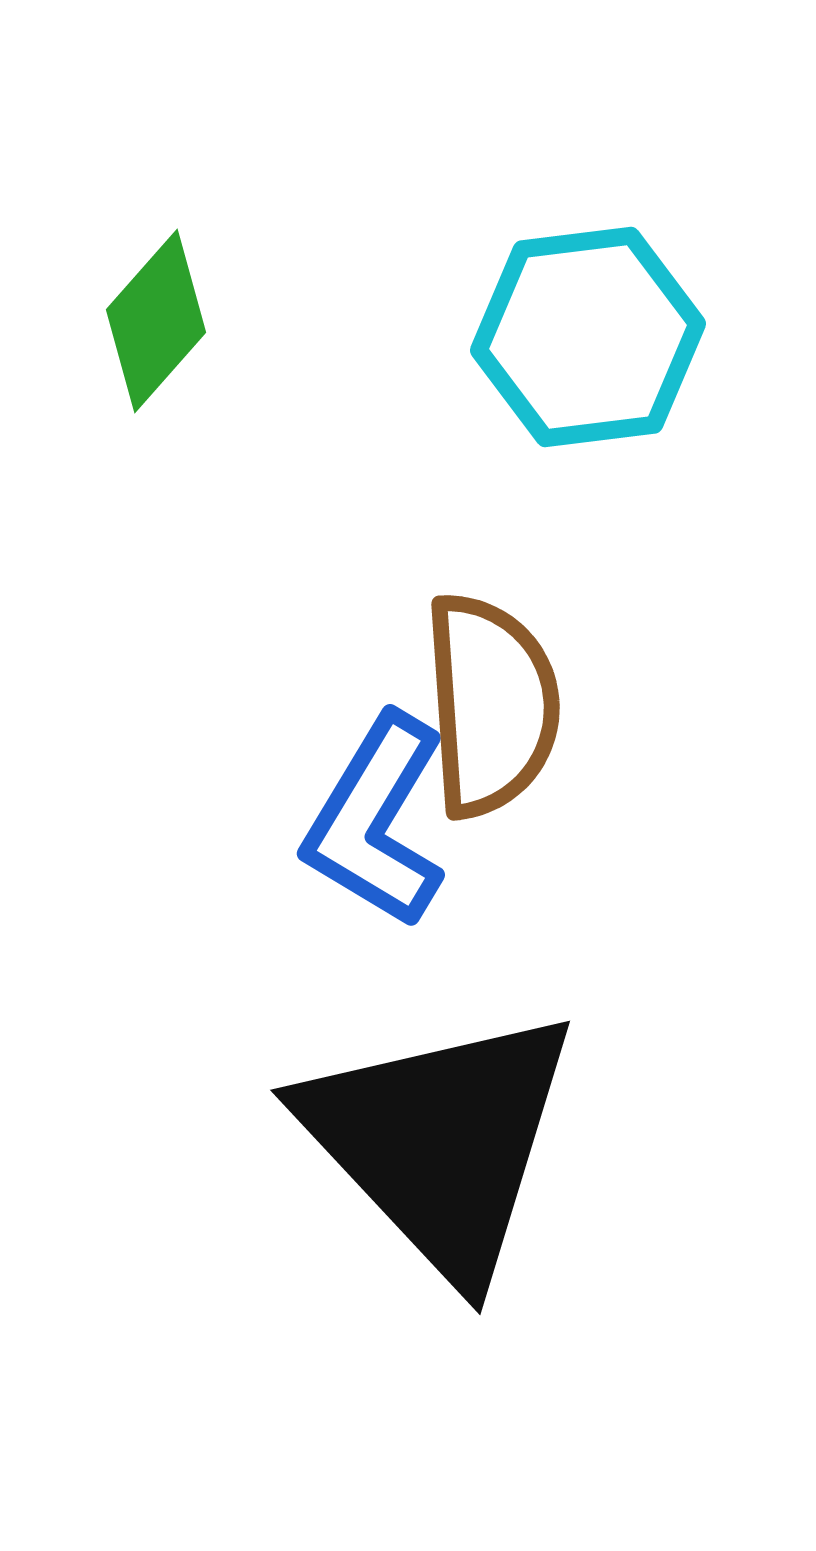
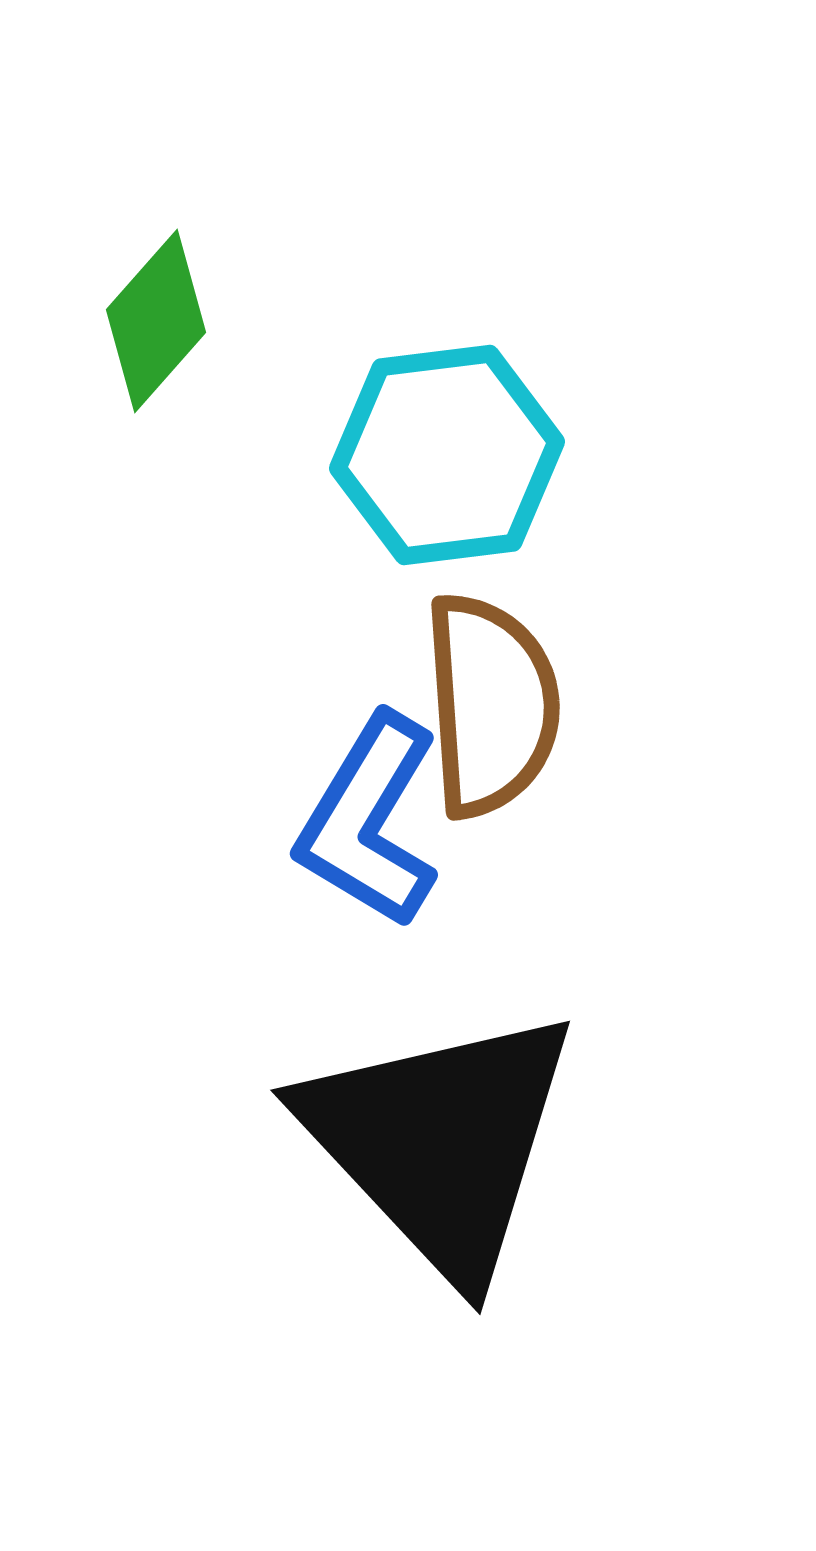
cyan hexagon: moved 141 px left, 118 px down
blue L-shape: moved 7 px left
